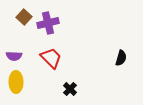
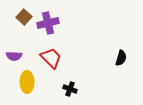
yellow ellipse: moved 11 px right
black cross: rotated 24 degrees counterclockwise
